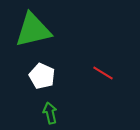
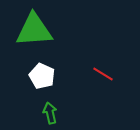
green triangle: moved 1 px right; rotated 9 degrees clockwise
red line: moved 1 px down
